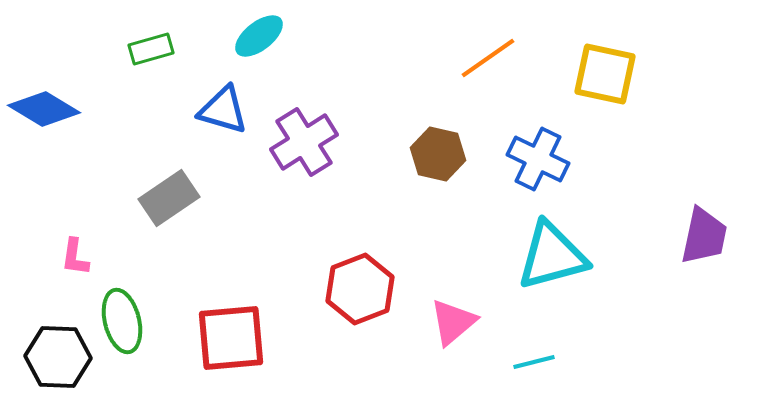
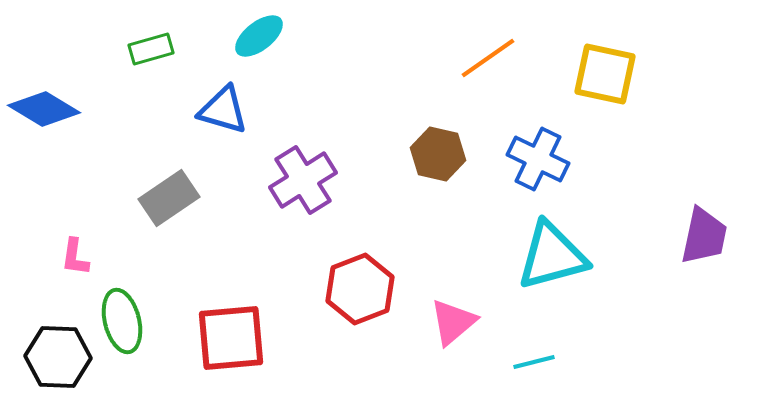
purple cross: moved 1 px left, 38 px down
